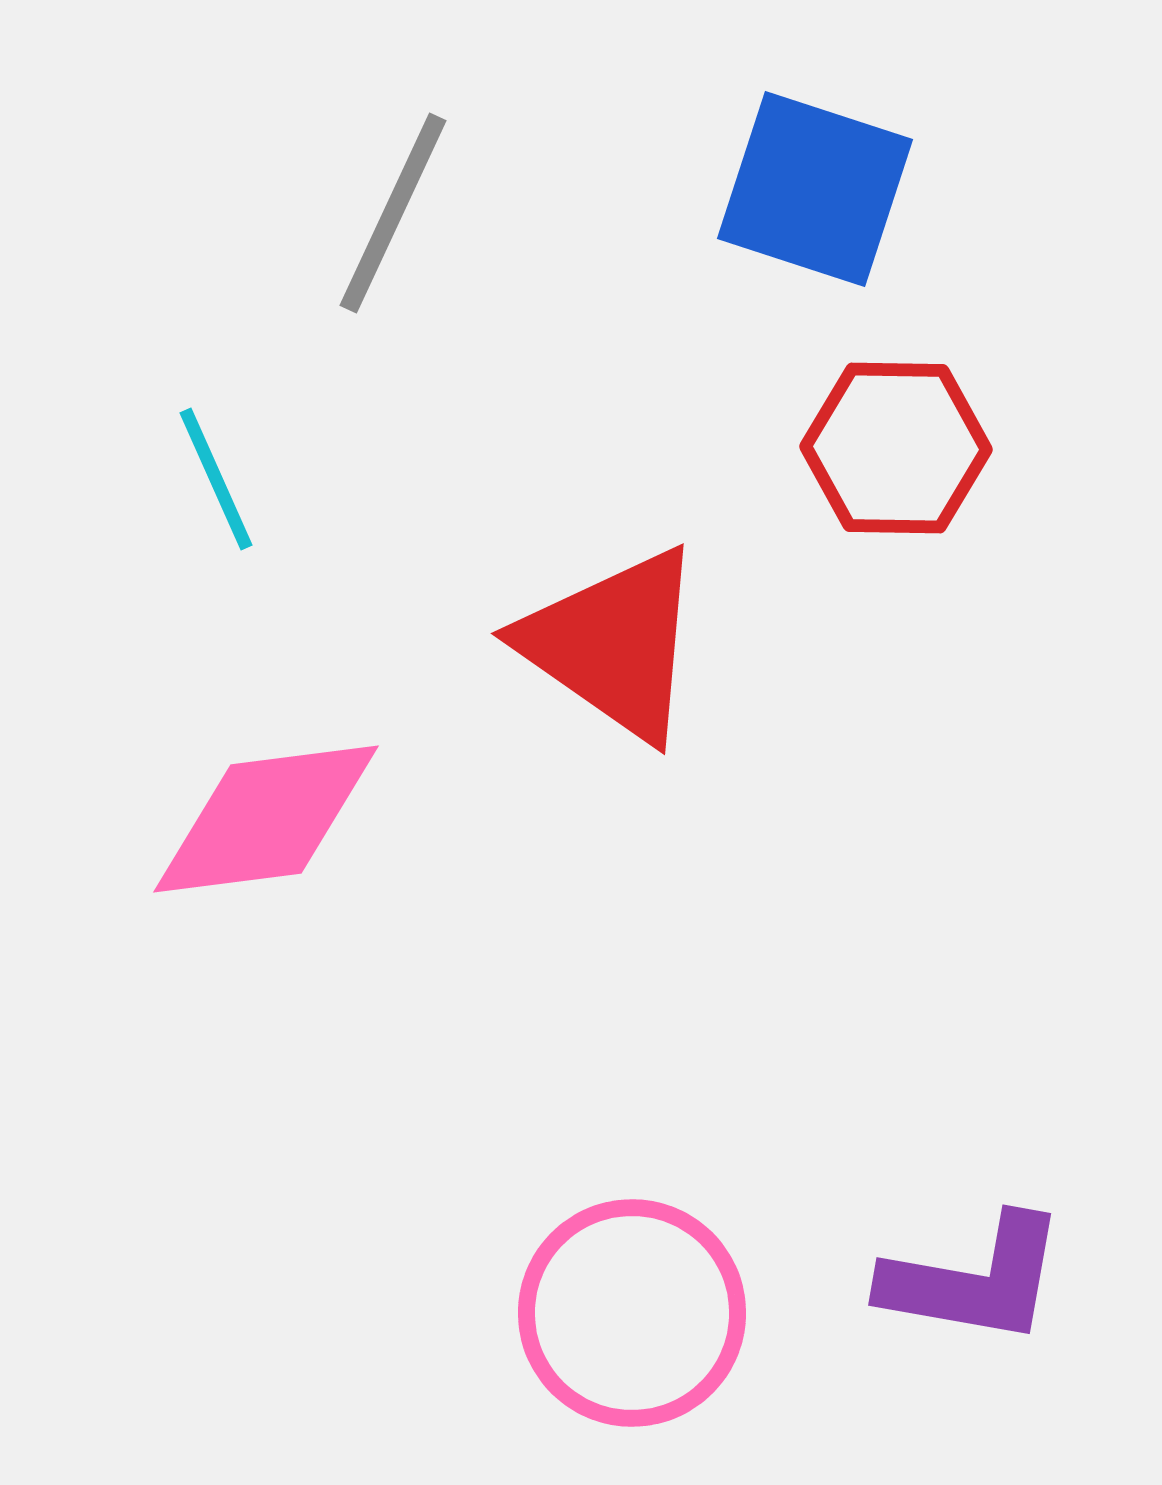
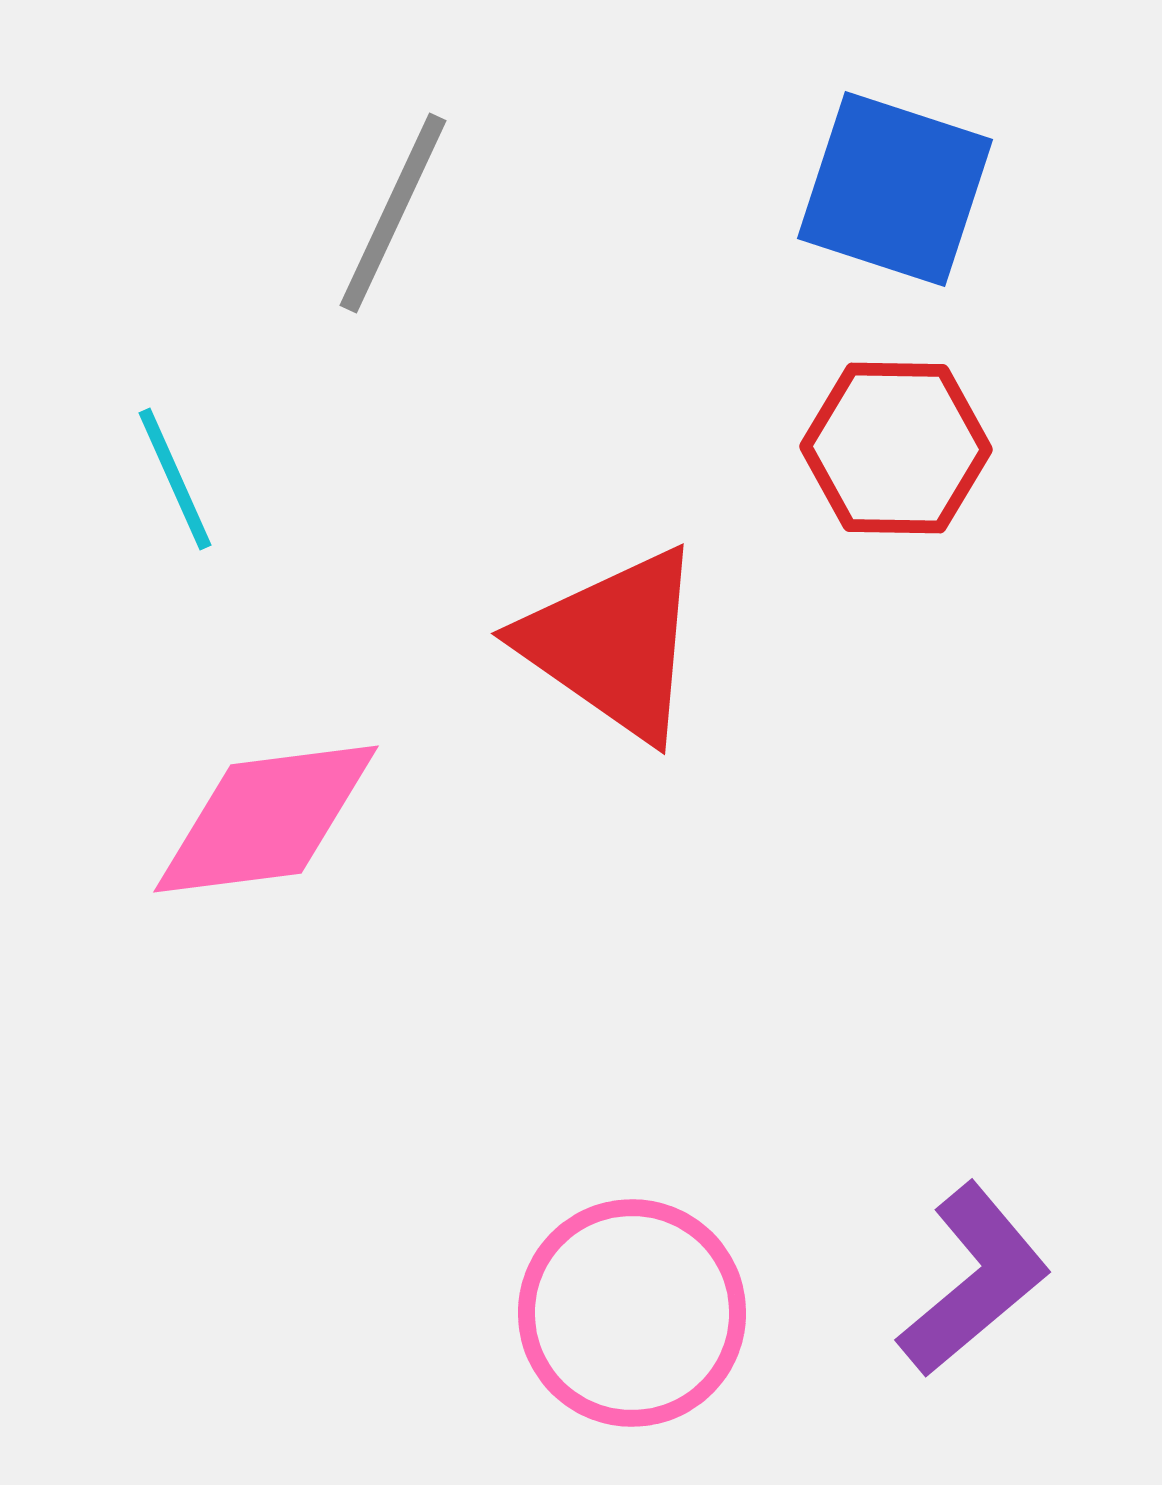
blue square: moved 80 px right
cyan line: moved 41 px left
purple L-shape: rotated 50 degrees counterclockwise
